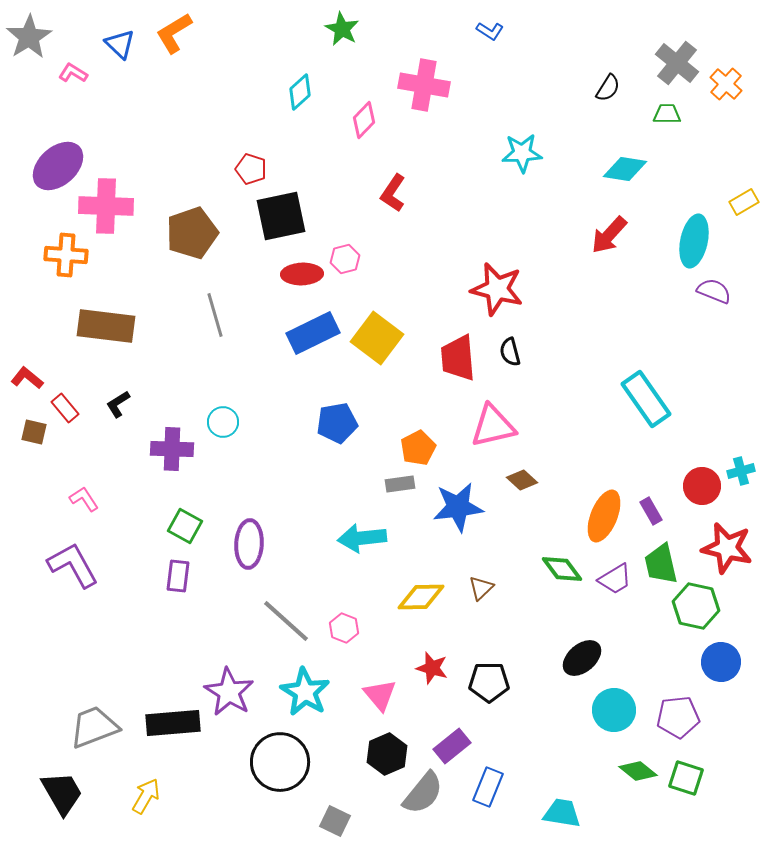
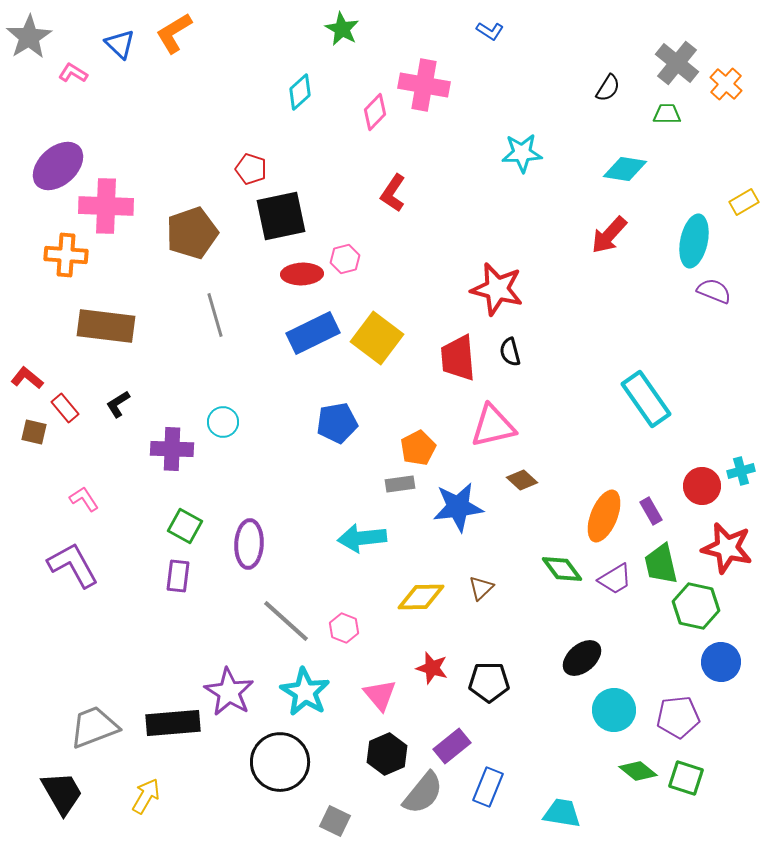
pink diamond at (364, 120): moved 11 px right, 8 px up
